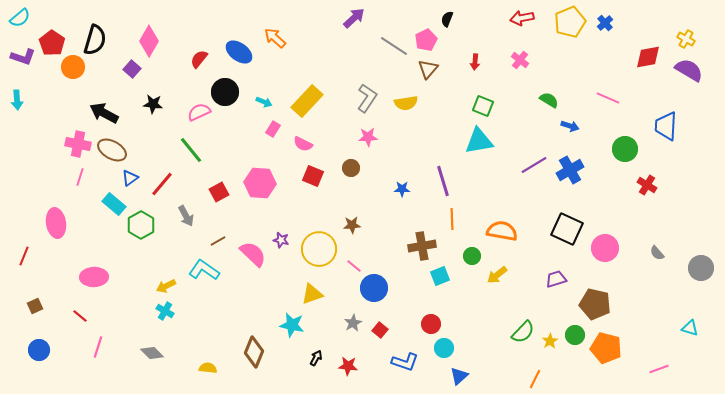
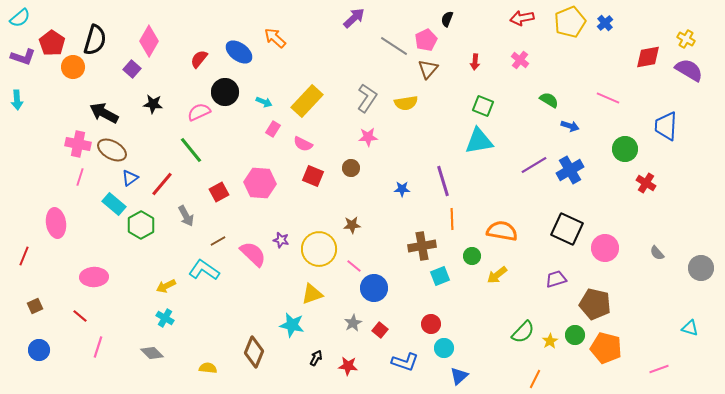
red cross at (647, 185): moved 1 px left, 2 px up
cyan cross at (165, 311): moved 7 px down
